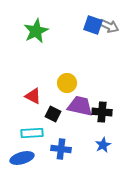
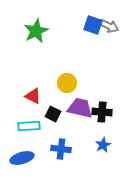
purple trapezoid: moved 2 px down
cyan rectangle: moved 3 px left, 7 px up
